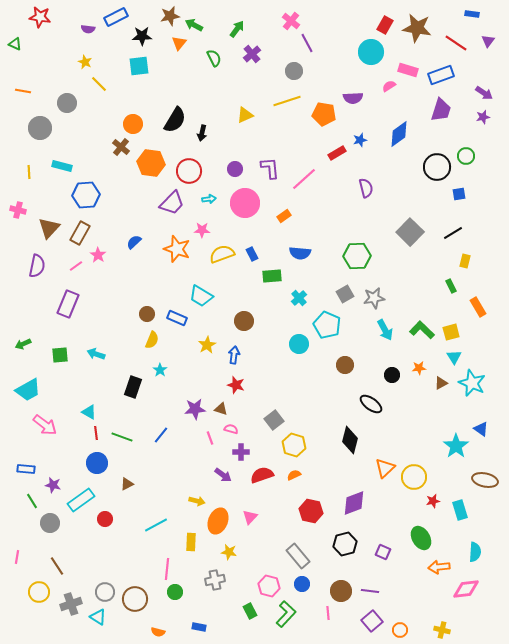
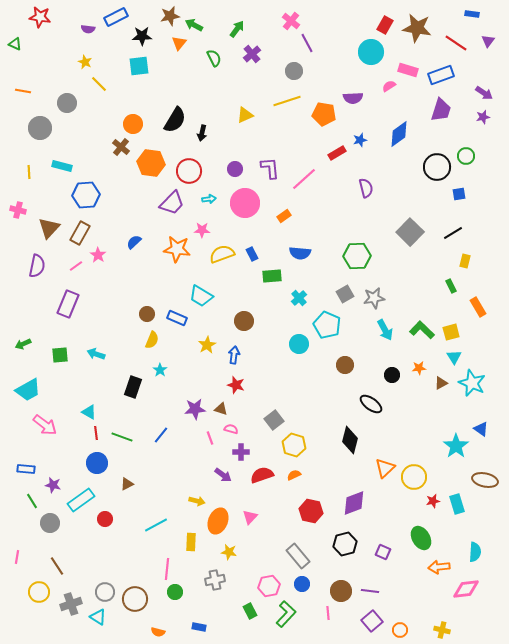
orange star at (177, 249): rotated 12 degrees counterclockwise
cyan rectangle at (460, 510): moved 3 px left, 6 px up
pink hexagon at (269, 586): rotated 25 degrees counterclockwise
